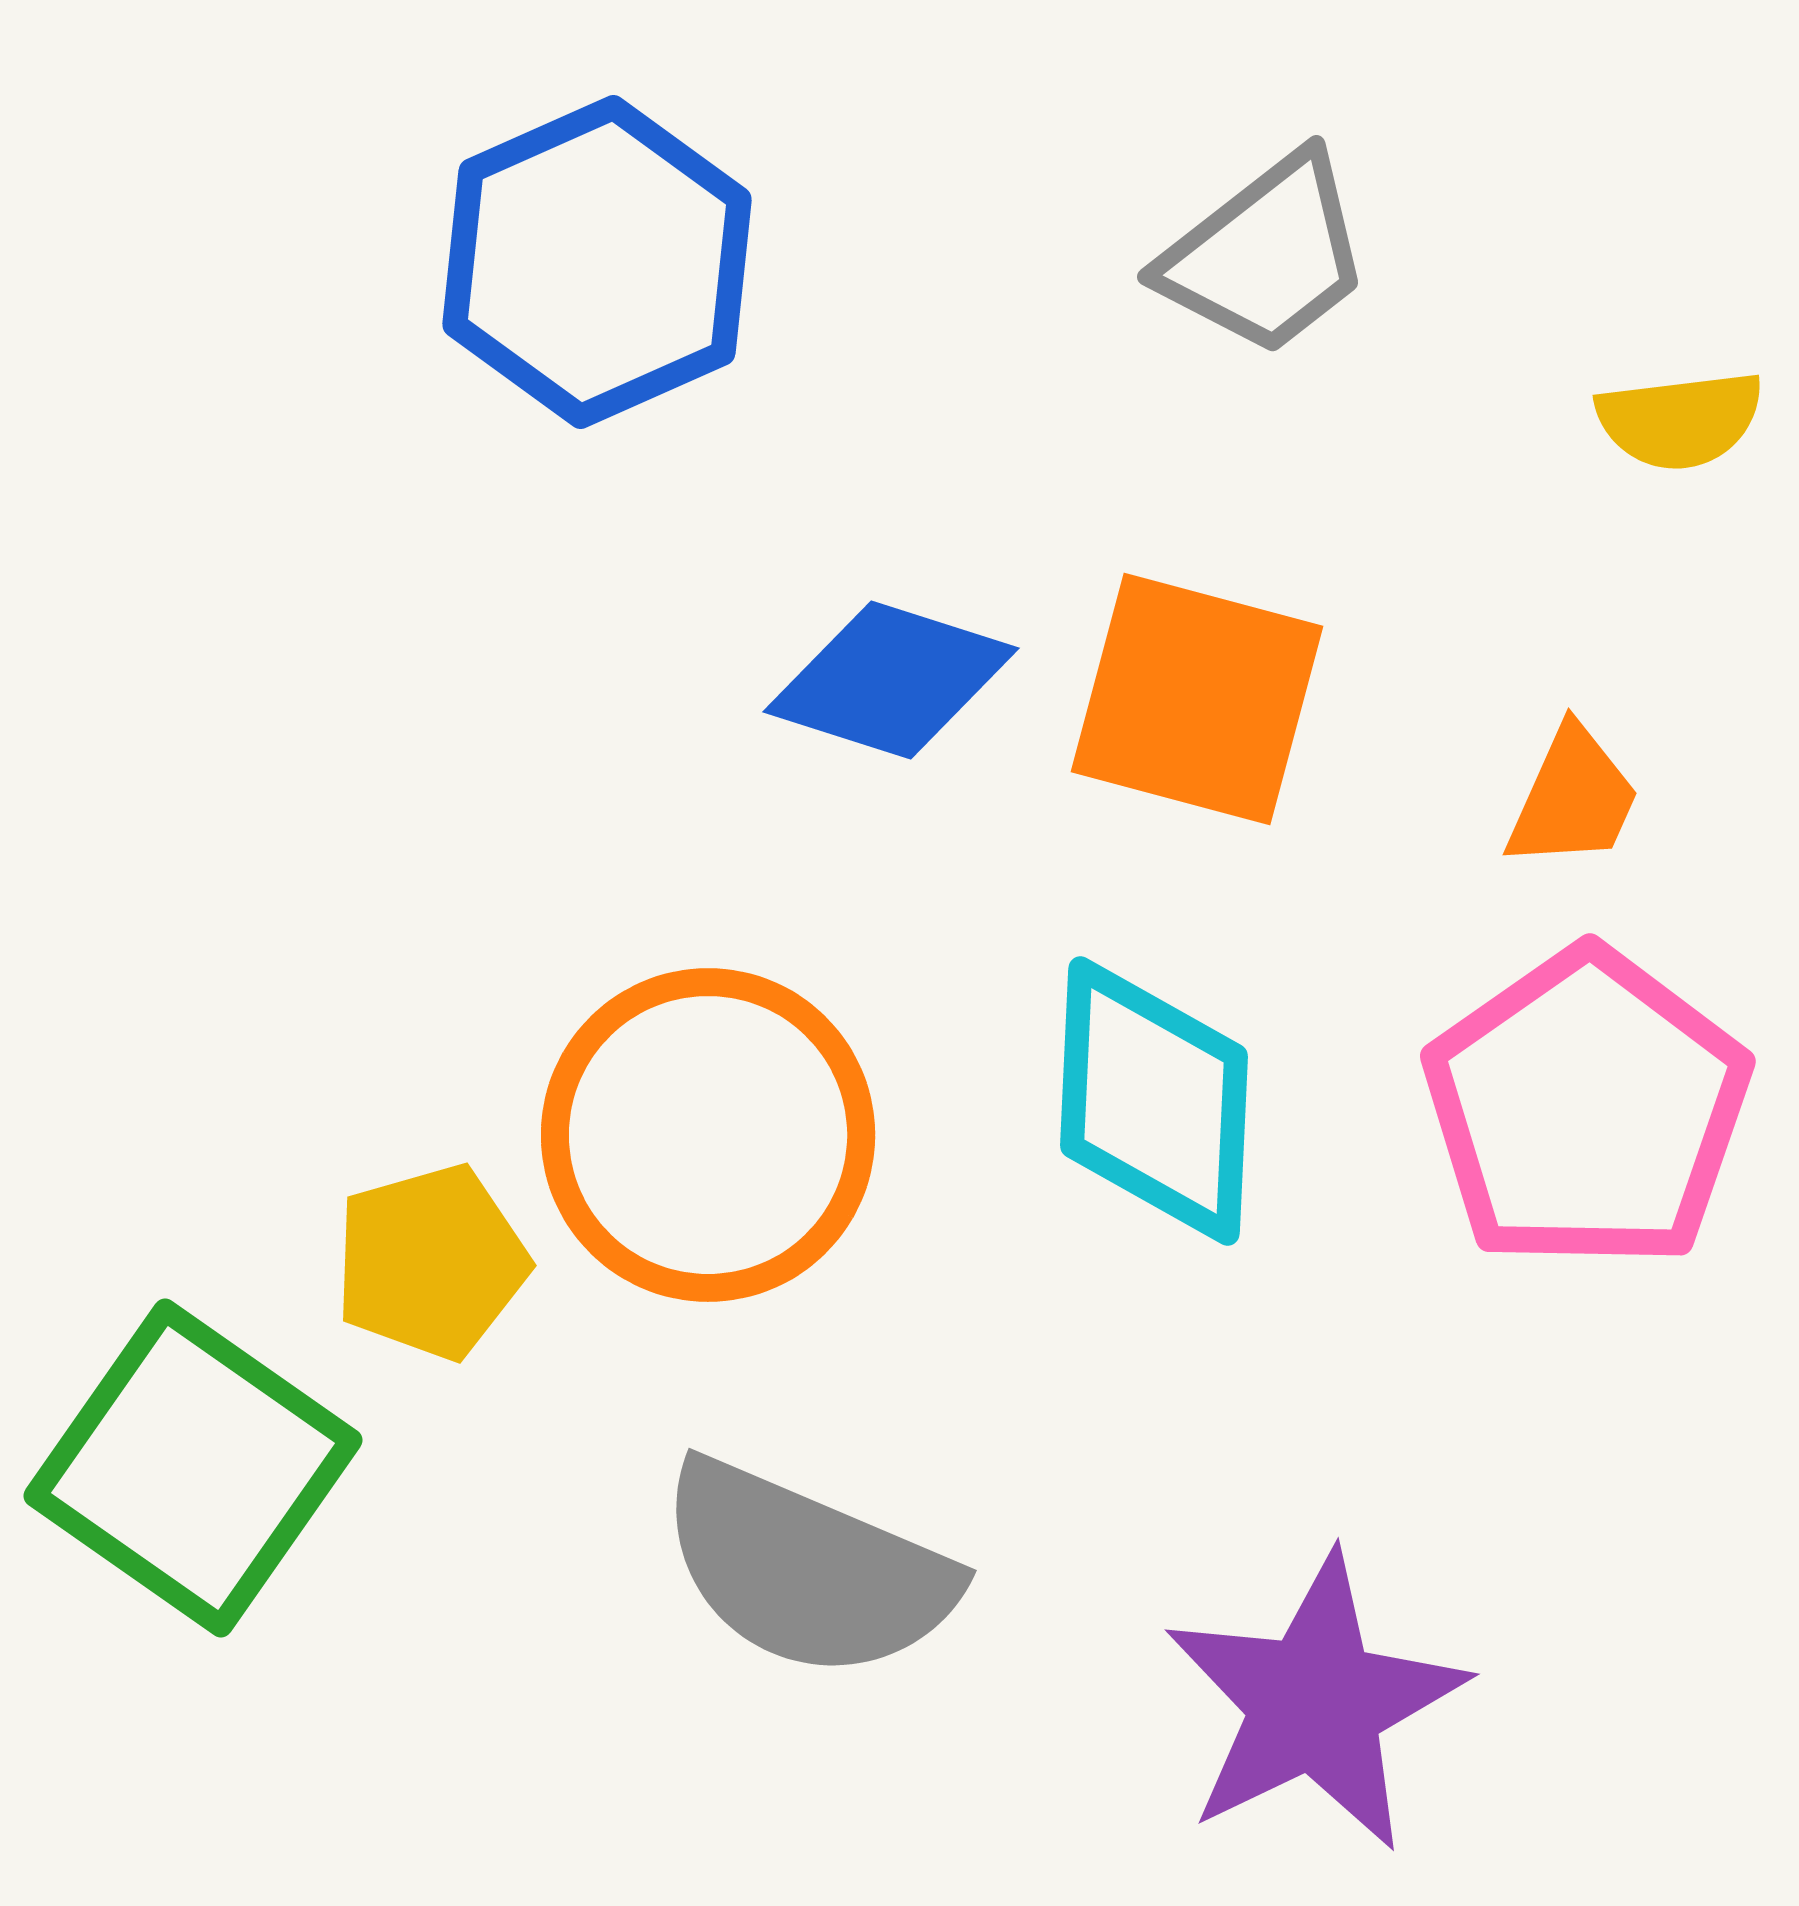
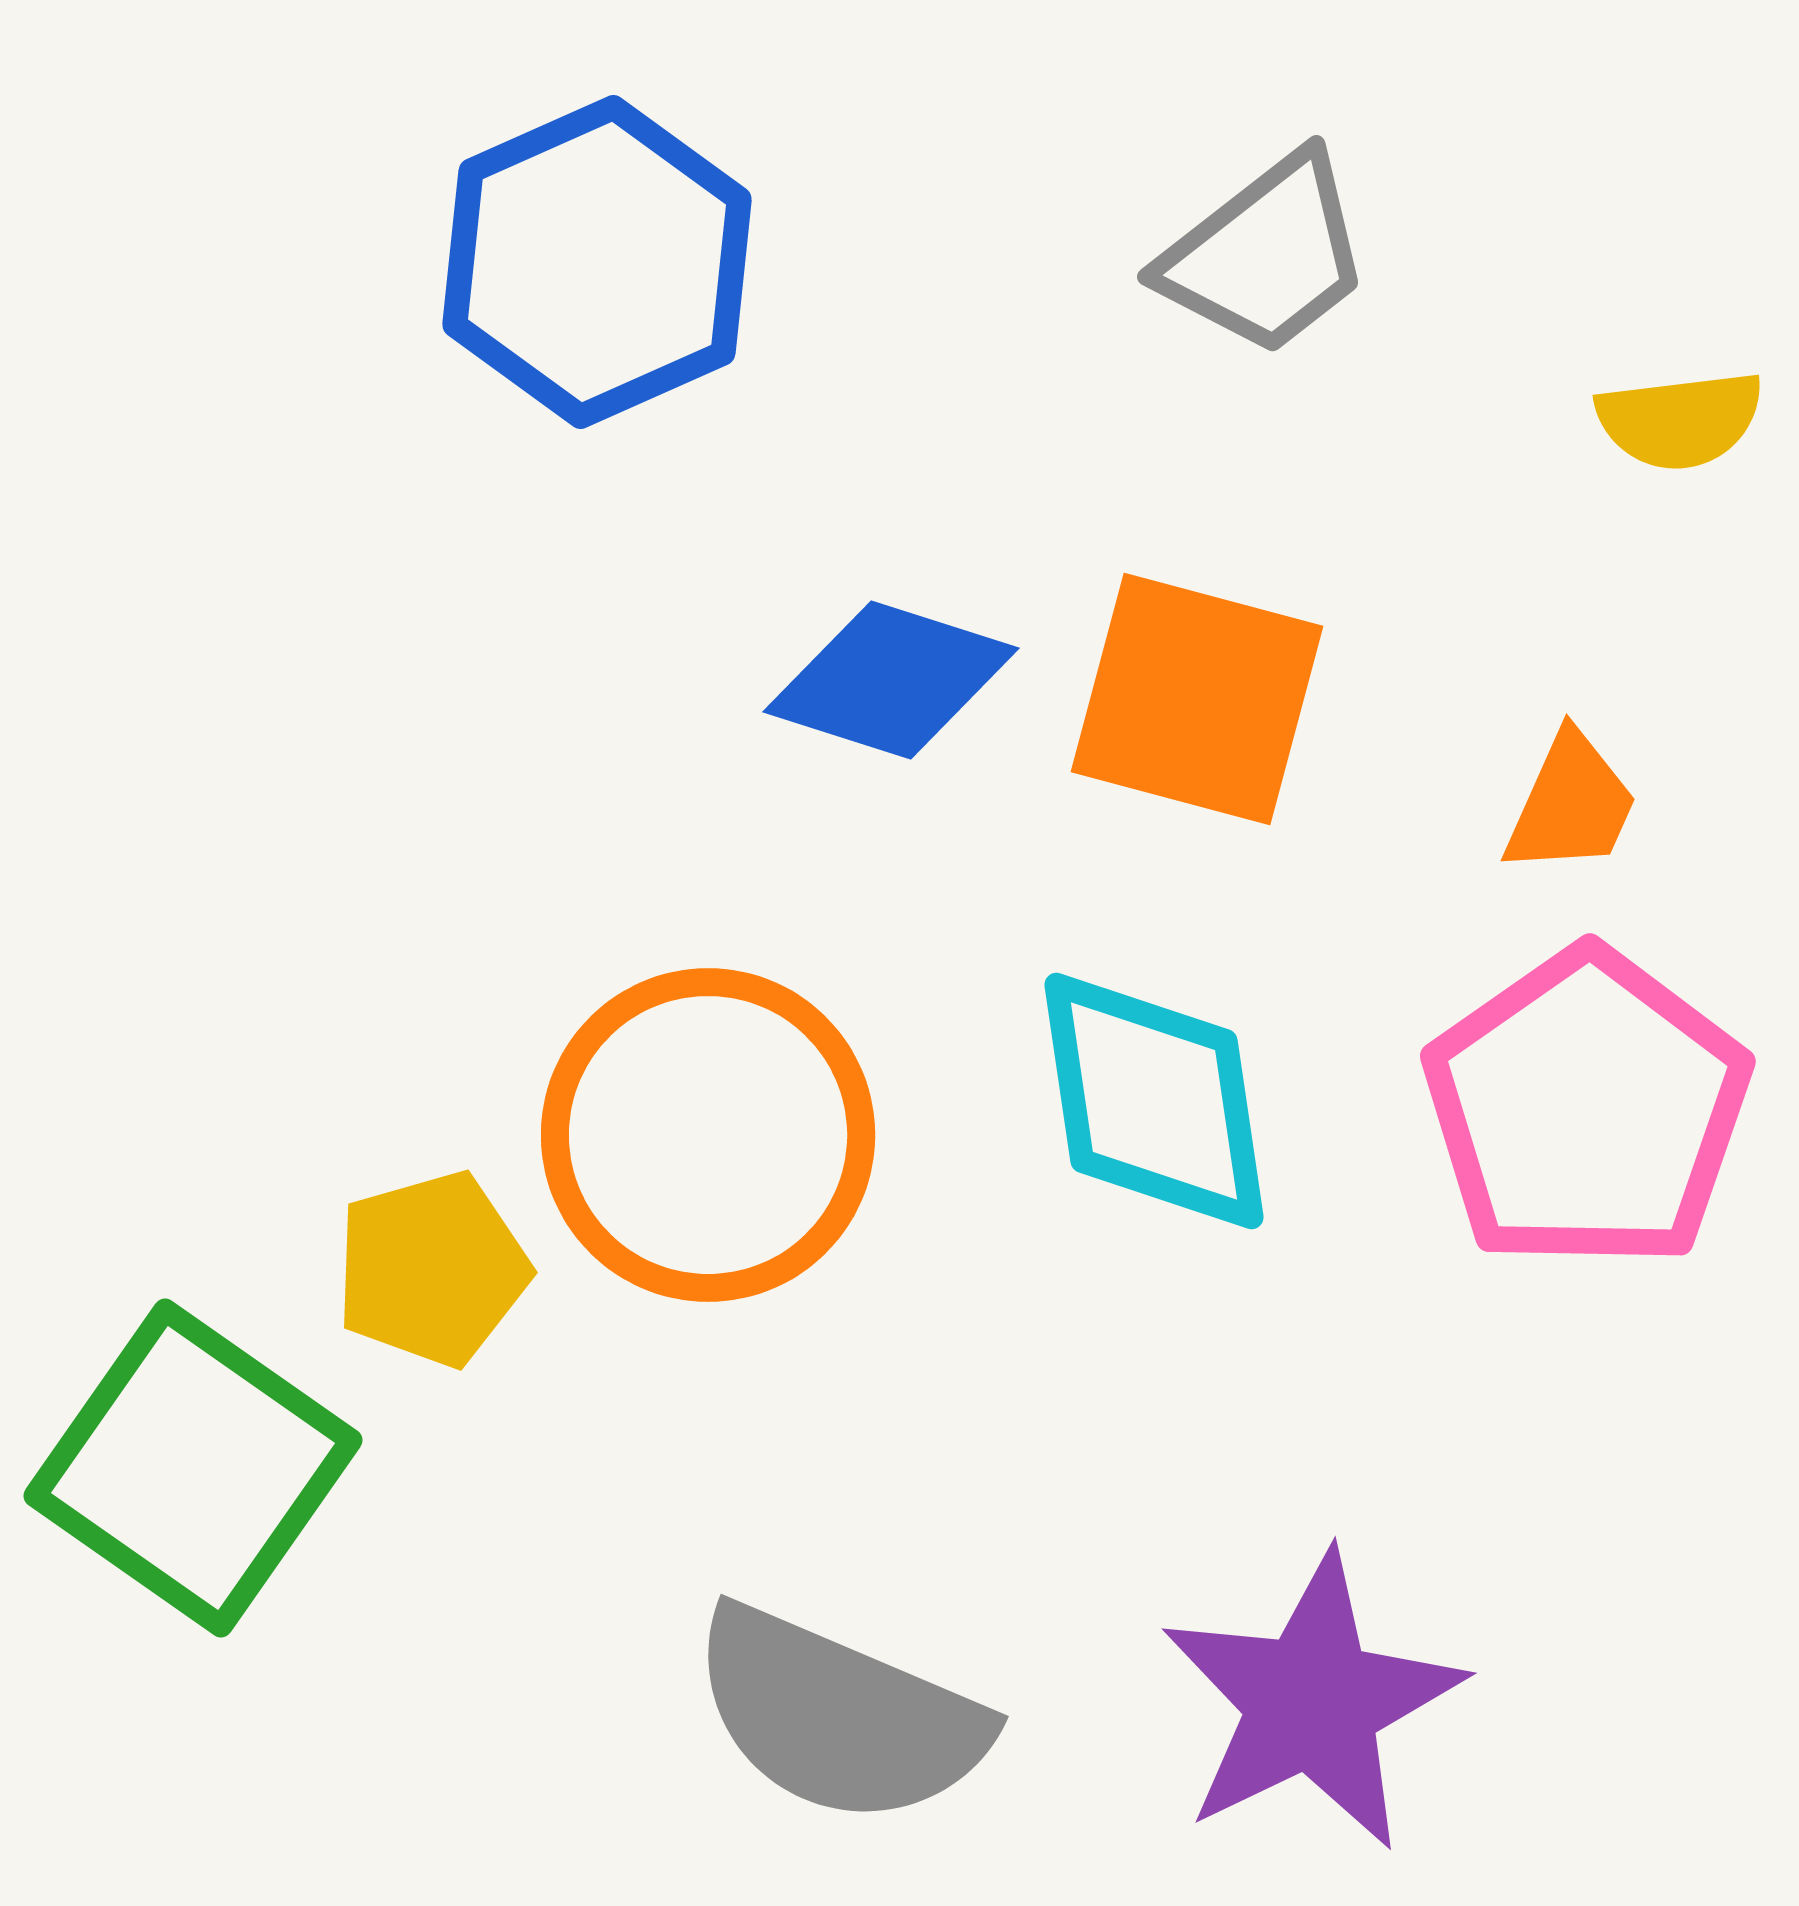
orange trapezoid: moved 2 px left, 6 px down
cyan diamond: rotated 11 degrees counterclockwise
yellow pentagon: moved 1 px right, 7 px down
gray semicircle: moved 32 px right, 146 px down
purple star: moved 3 px left, 1 px up
